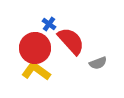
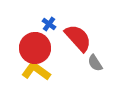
red semicircle: moved 7 px right, 3 px up
gray semicircle: moved 3 px left; rotated 78 degrees clockwise
